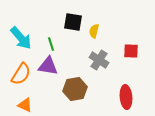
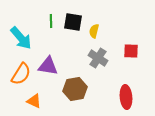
green line: moved 23 px up; rotated 16 degrees clockwise
gray cross: moved 1 px left, 2 px up
orange triangle: moved 9 px right, 4 px up
